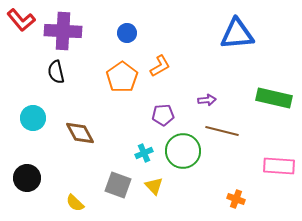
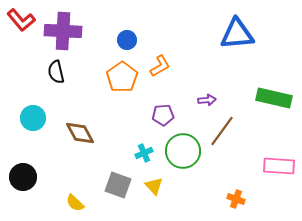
blue circle: moved 7 px down
brown line: rotated 68 degrees counterclockwise
black circle: moved 4 px left, 1 px up
